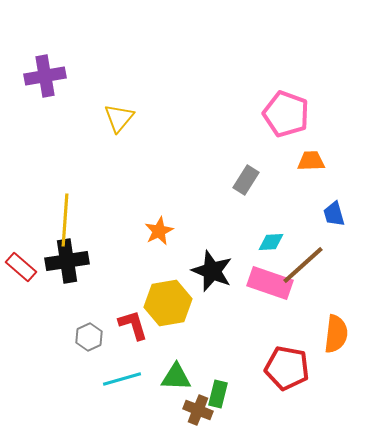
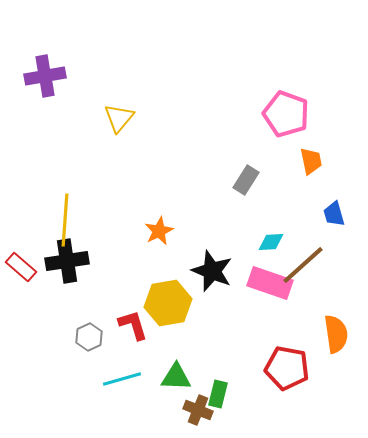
orange trapezoid: rotated 80 degrees clockwise
orange semicircle: rotated 15 degrees counterclockwise
